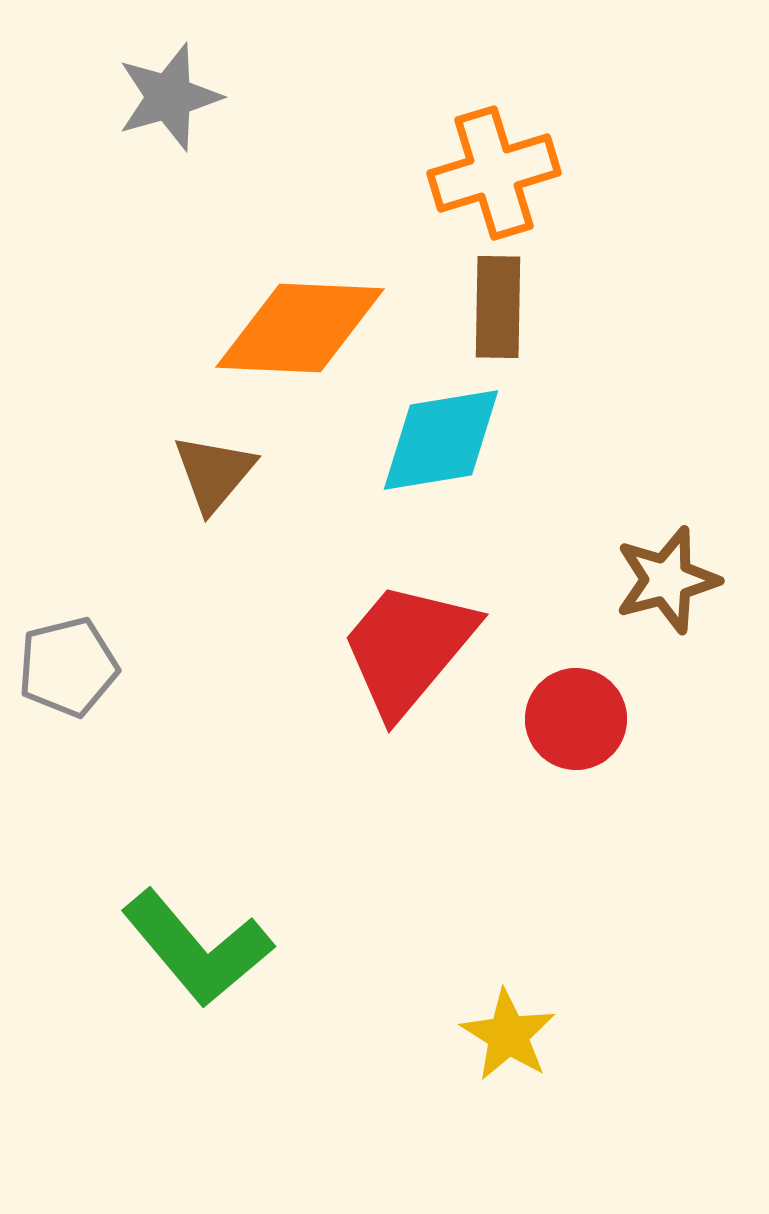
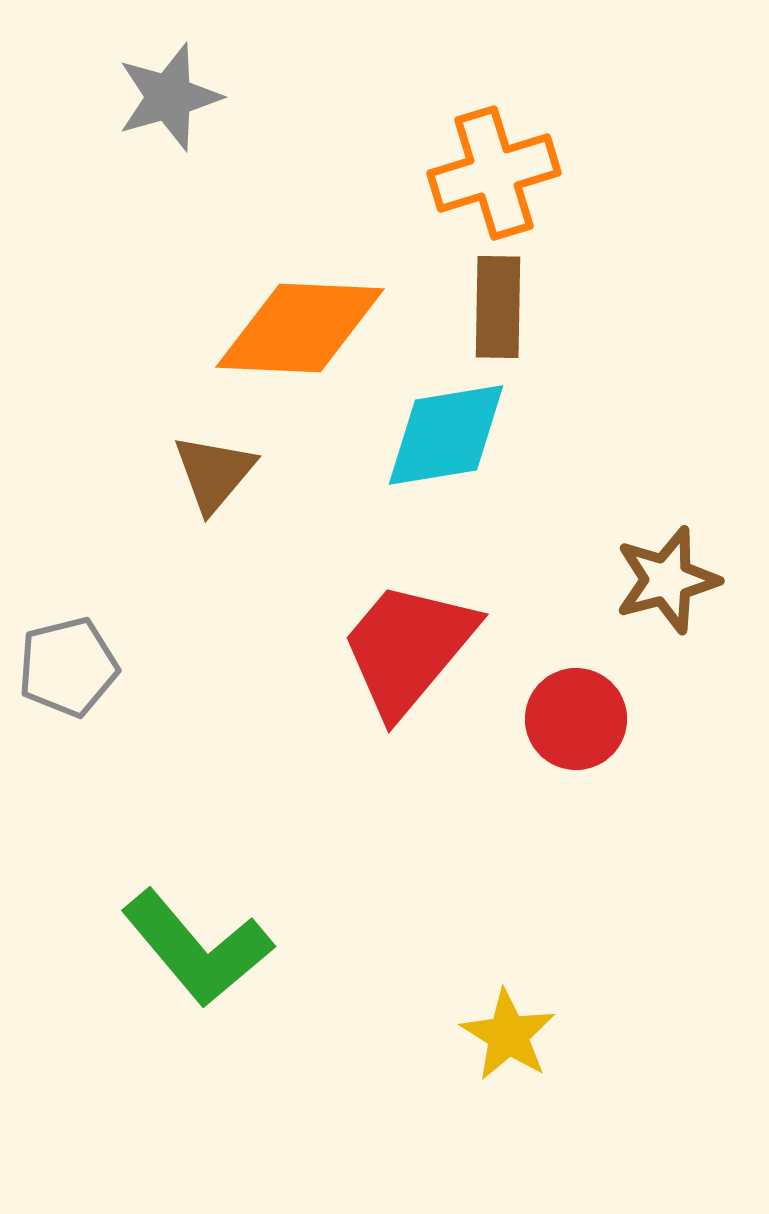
cyan diamond: moved 5 px right, 5 px up
